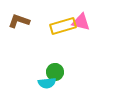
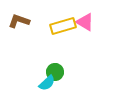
pink triangle: moved 4 px right; rotated 18 degrees clockwise
cyan semicircle: rotated 36 degrees counterclockwise
